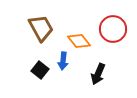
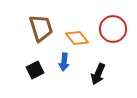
brown trapezoid: rotated 12 degrees clockwise
orange diamond: moved 2 px left, 3 px up
blue arrow: moved 1 px right, 1 px down
black square: moved 5 px left; rotated 24 degrees clockwise
